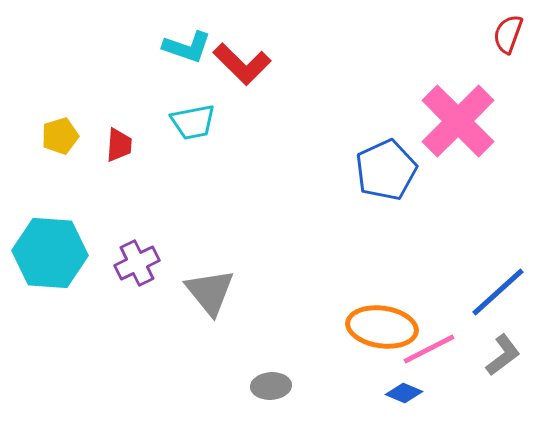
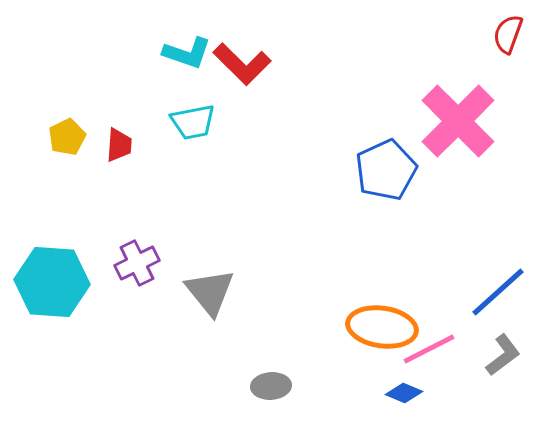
cyan L-shape: moved 6 px down
yellow pentagon: moved 7 px right, 1 px down; rotated 9 degrees counterclockwise
cyan hexagon: moved 2 px right, 29 px down
